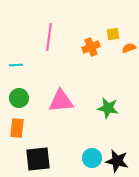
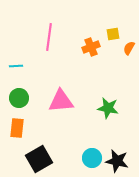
orange semicircle: rotated 40 degrees counterclockwise
cyan line: moved 1 px down
black square: moved 1 px right; rotated 24 degrees counterclockwise
